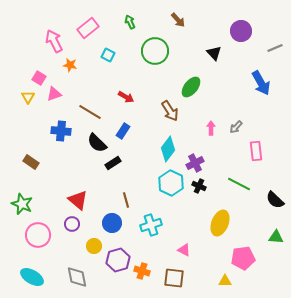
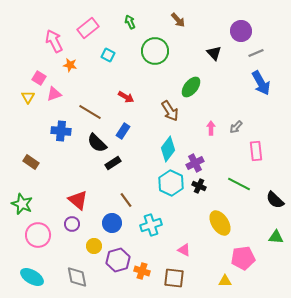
gray line at (275, 48): moved 19 px left, 5 px down
brown line at (126, 200): rotated 21 degrees counterclockwise
yellow ellipse at (220, 223): rotated 55 degrees counterclockwise
